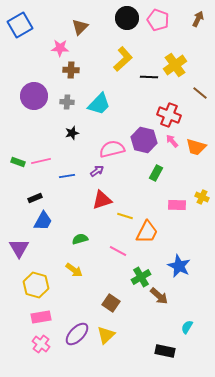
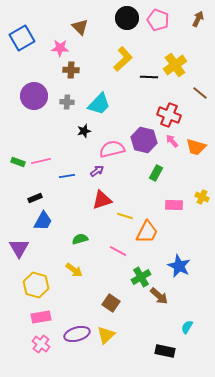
blue square at (20, 25): moved 2 px right, 13 px down
brown triangle at (80, 27): rotated 30 degrees counterclockwise
black star at (72, 133): moved 12 px right, 2 px up
pink rectangle at (177, 205): moved 3 px left
purple ellipse at (77, 334): rotated 30 degrees clockwise
